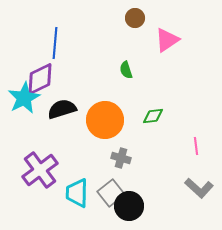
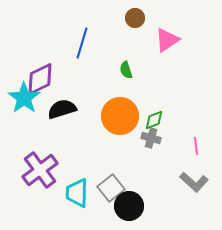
blue line: moved 27 px right; rotated 12 degrees clockwise
cyan star: rotated 8 degrees counterclockwise
green diamond: moved 1 px right, 4 px down; rotated 15 degrees counterclockwise
orange circle: moved 15 px right, 4 px up
gray cross: moved 30 px right, 20 px up
gray L-shape: moved 5 px left, 6 px up
gray square: moved 5 px up
